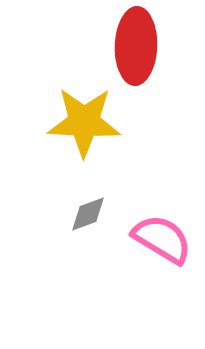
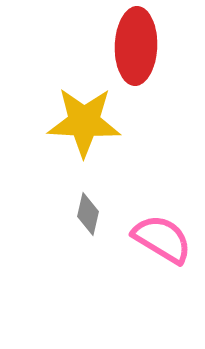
gray diamond: rotated 57 degrees counterclockwise
